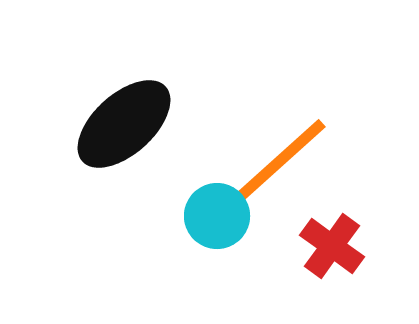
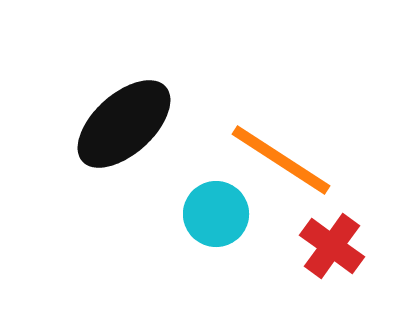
orange line: rotated 75 degrees clockwise
cyan circle: moved 1 px left, 2 px up
